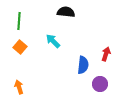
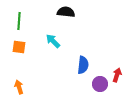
orange square: moved 1 px left; rotated 32 degrees counterclockwise
red arrow: moved 11 px right, 21 px down
